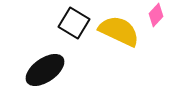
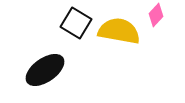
black square: moved 2 px right
yellow semicircle: rotated 15 degrees counterclockwise
